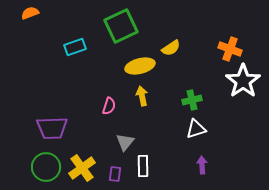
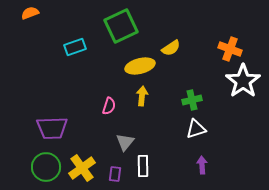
yellow arrow: rotated 18 degrees clockwise
